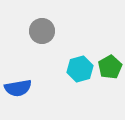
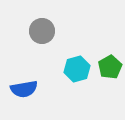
cyan hexagon: moved 3 px left
blue semicircle: moved 6 px right, 1 px down
